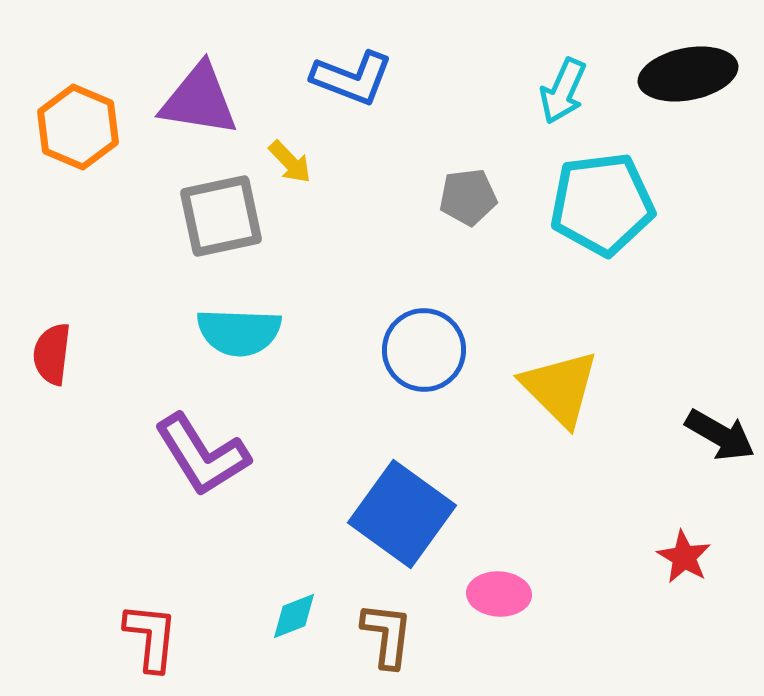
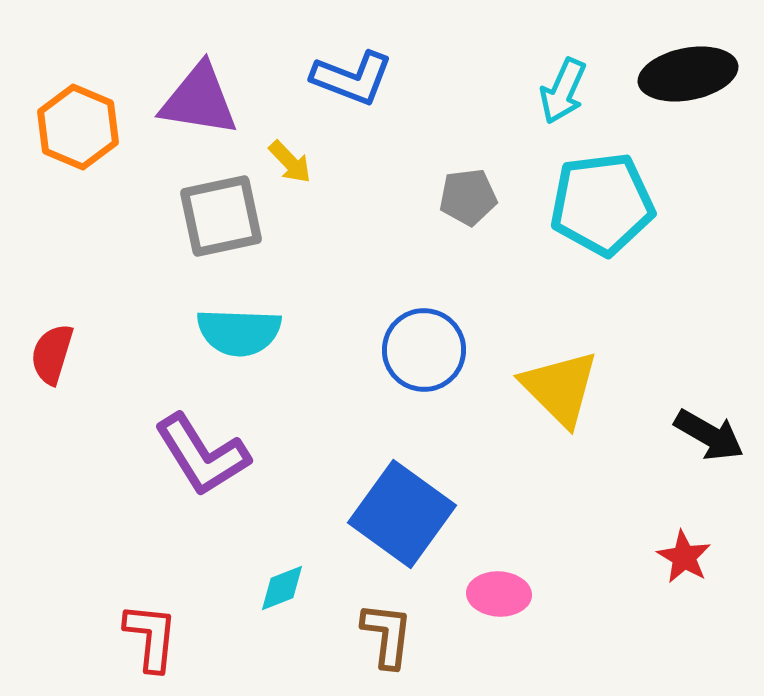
red semicircle: rotated 10 degrees clockwise
black arrow: moved 11 px left
cyan diamond: moved 12 px left, 28 px up
